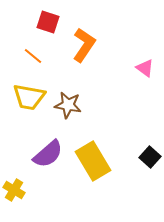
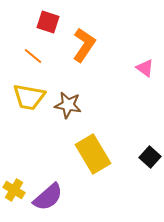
purple semicircle: moved 43 px down
yellow rectangle: moved 7 px up
